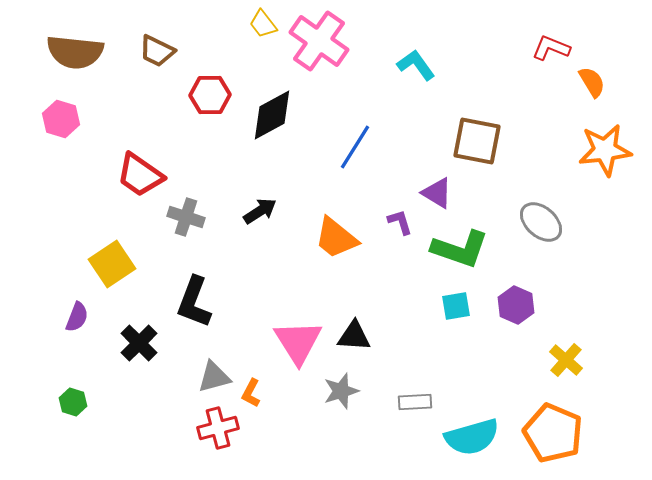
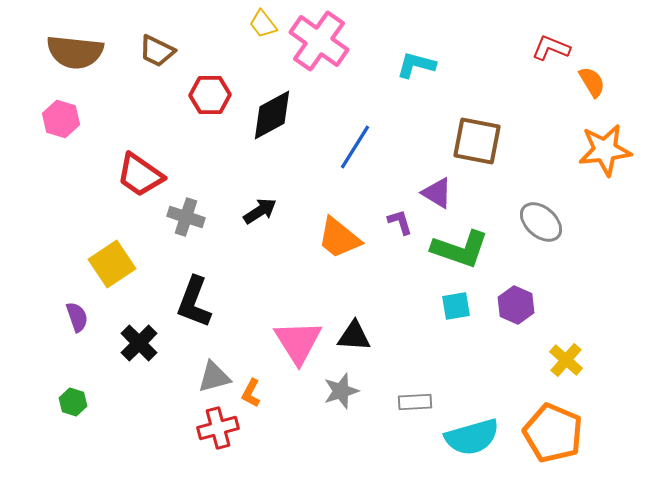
cyan L-shape: rotated 39 degrees counterclockwise
orange trapezoid: moved 3 px right
purple semicircle: rotated 40 degrees counterclockwise
